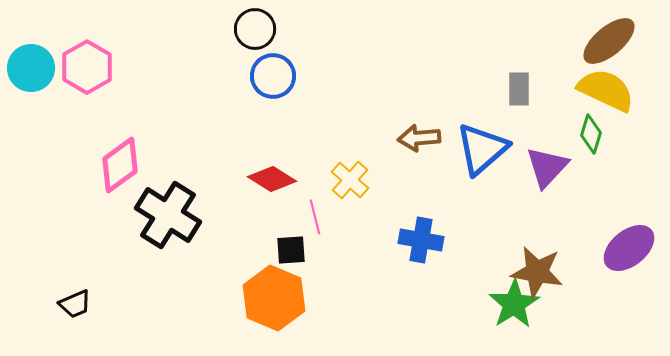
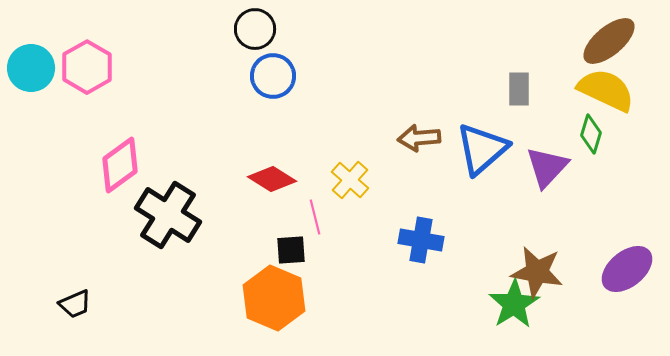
purple ellipse: moved 2 px left, 21 px down
